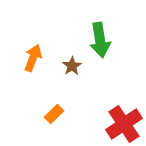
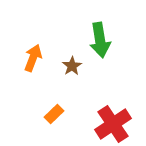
red cross: moved 11 px left
